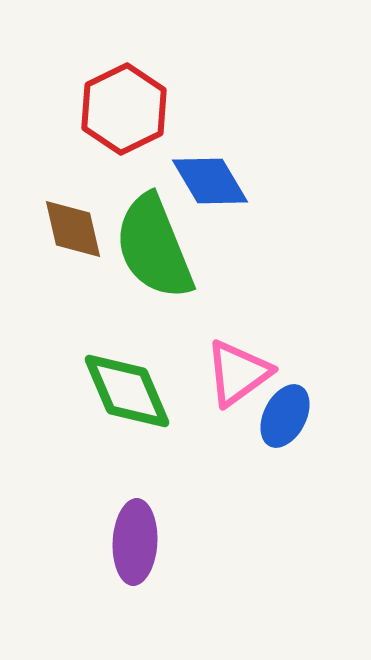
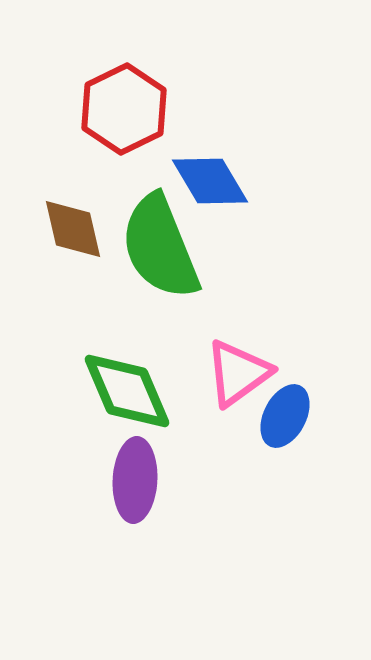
green semicircle: moved 6 px right
purple ellipse: moved 62 px up
